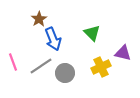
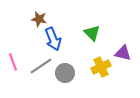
brown star: rotated 28 degrees counterclockwise
